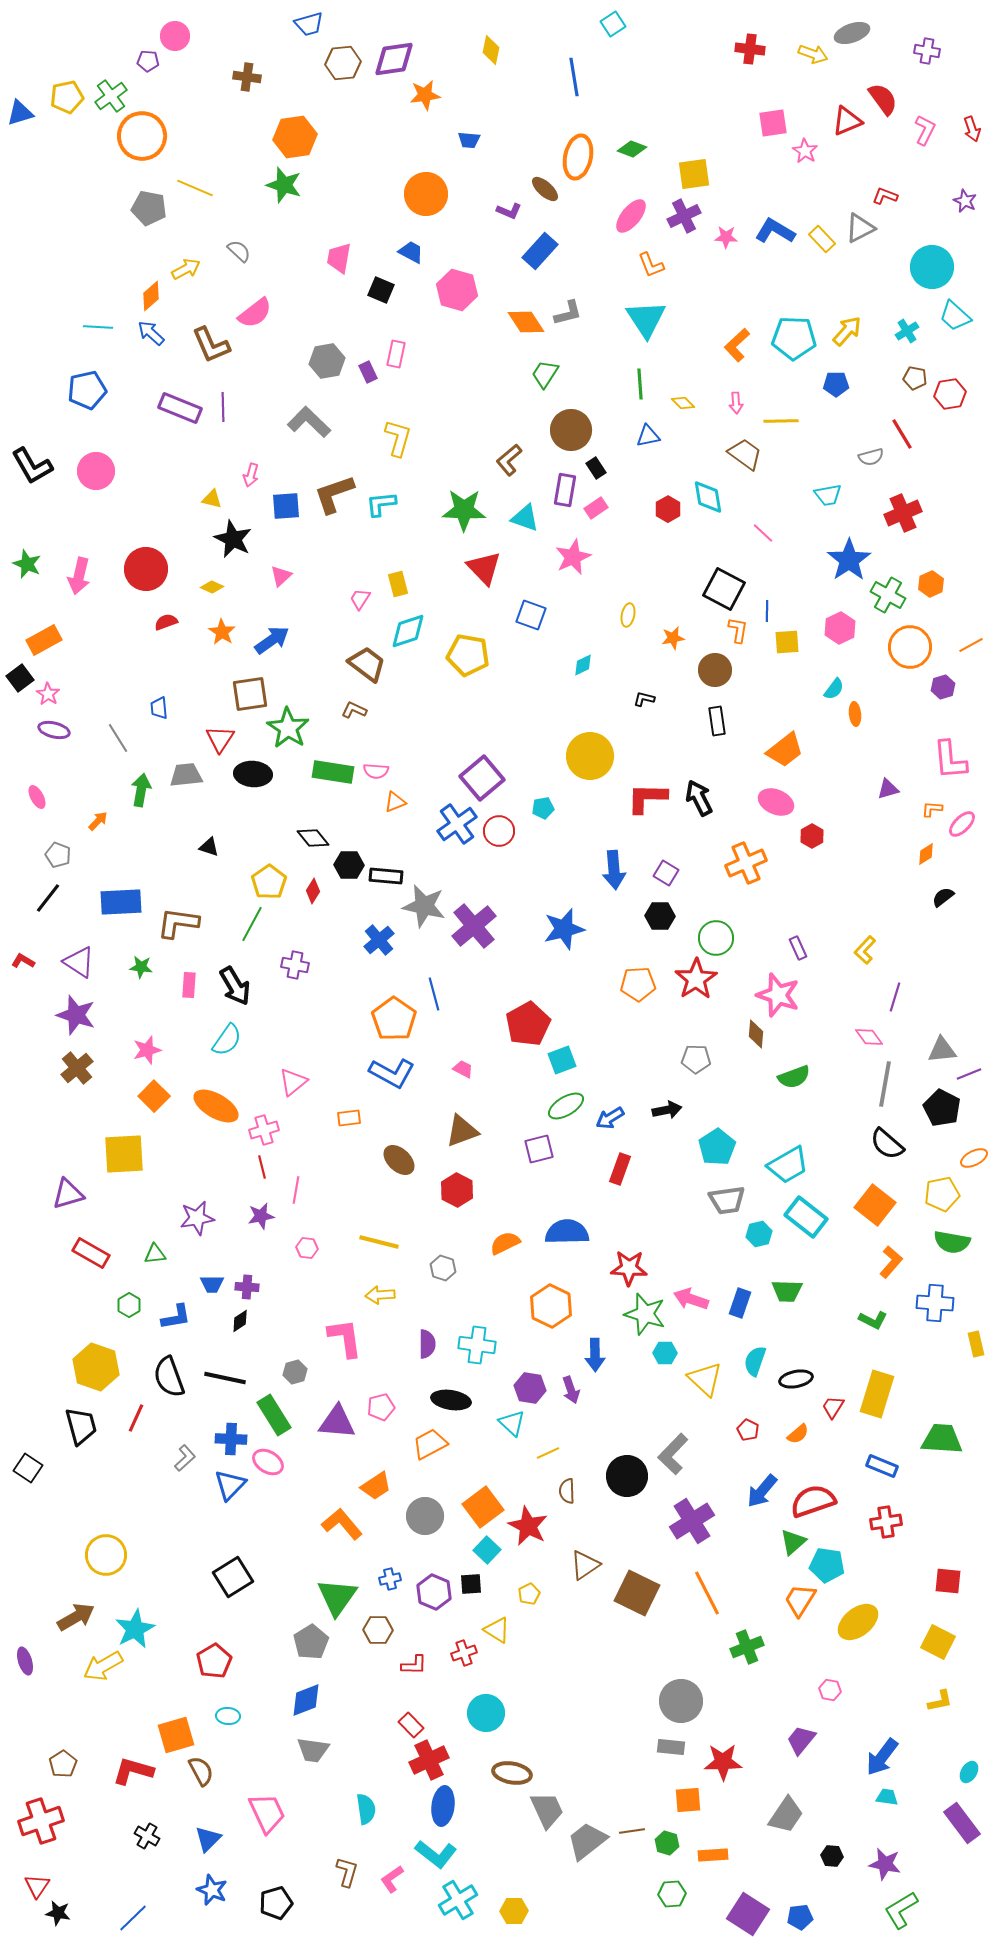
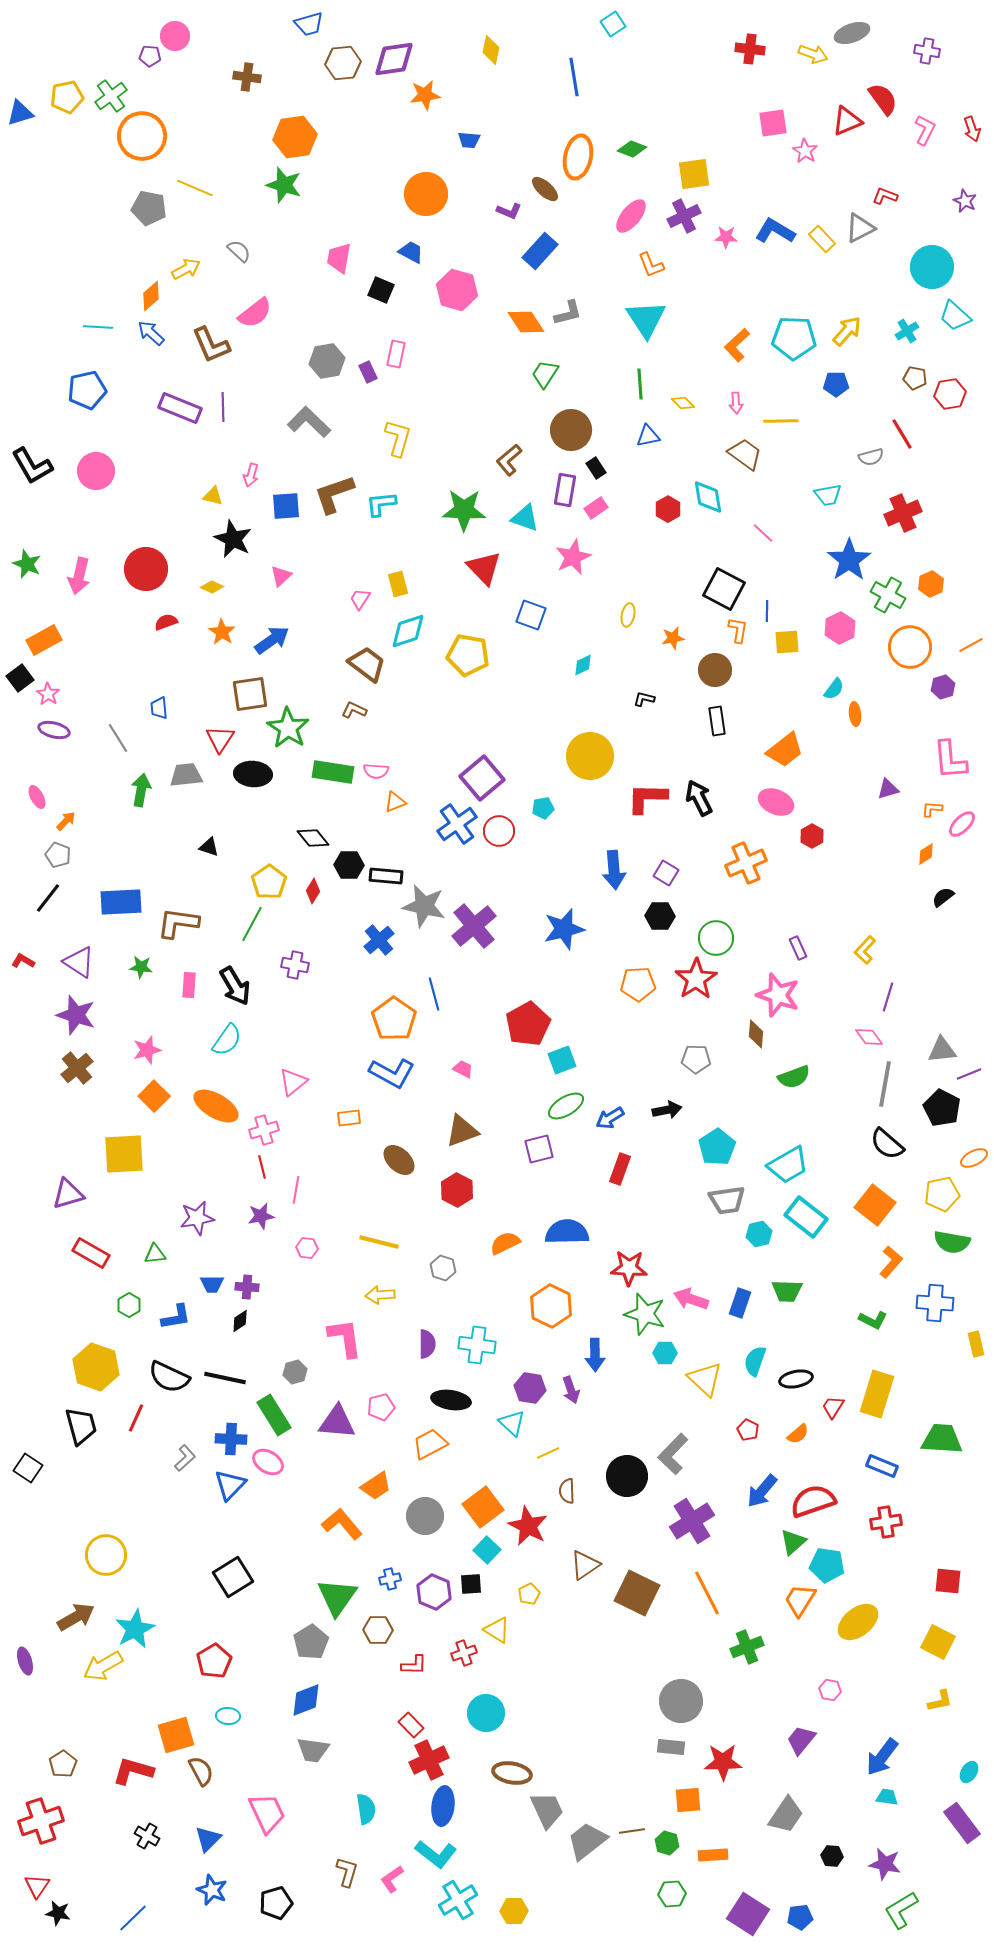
purple pentagon at (148, 61): moved 2 px right, 5 px up
yellow triangle at (212, 499): moved 1 px right, 3 px up
orange arrow at (98, 821): moved 32 px left
purple line at (895, 997): moved 7 px left
black semicircle at (169, 1377): rotated 45 degrees counterclockwise
